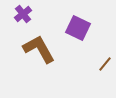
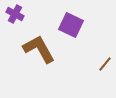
purple cross: moved 8 px left; rotated 24 degrees counterclockwise
purple square: moved 7 px left, 3 px up
